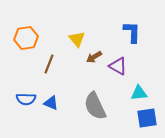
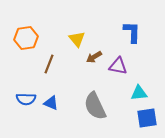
purple triangle: rotated 18 degrees counterclockwise
